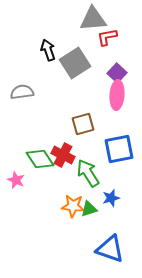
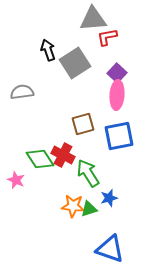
blue square: moved 13 px up
blue star: moved 2 px left
